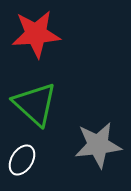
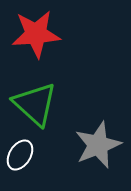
gray star: rotated 15 degrees counterclockwise
white ellipse: moved 2 px left, 5 px up
